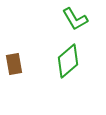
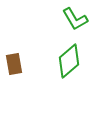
green diamond: moved 1 px right
